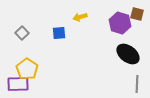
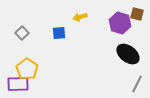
gray line: rotated 24 degrees clockwise
